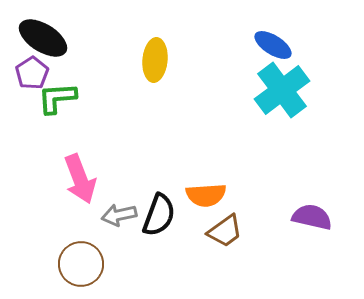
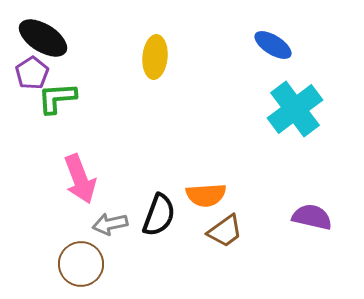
yellow ellipse: moved 3 px up
cyan cross: moved 13 px right, 19 px down
gray arrow: moved 9 px left, 9 px down
